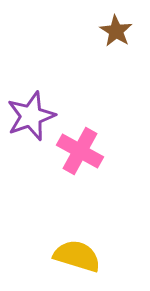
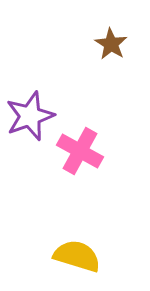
brown star: moved 5 px left, 13 px down
purple star: moved 1 px left
